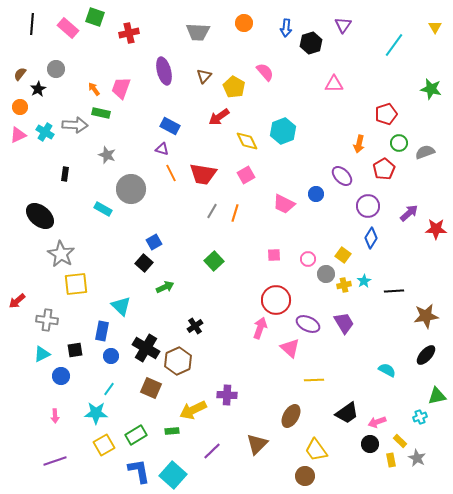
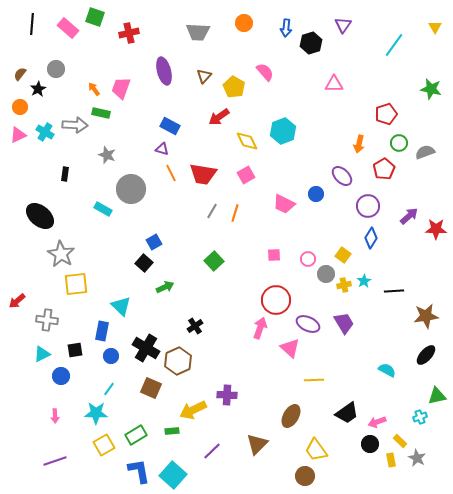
purple arrow at (409, 213): moved 3 px down
